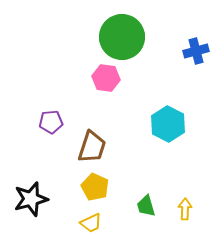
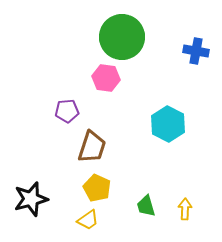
blue cross: rotated 25 degrees clockwise
purple pentagon: moved 16 px right, 11 px up
yellow pentagon: moved 2 px right, 1 px down
yellow trapezoid: moved 3 px left, 3 px up; rotated 10 degrees counterclockwise
